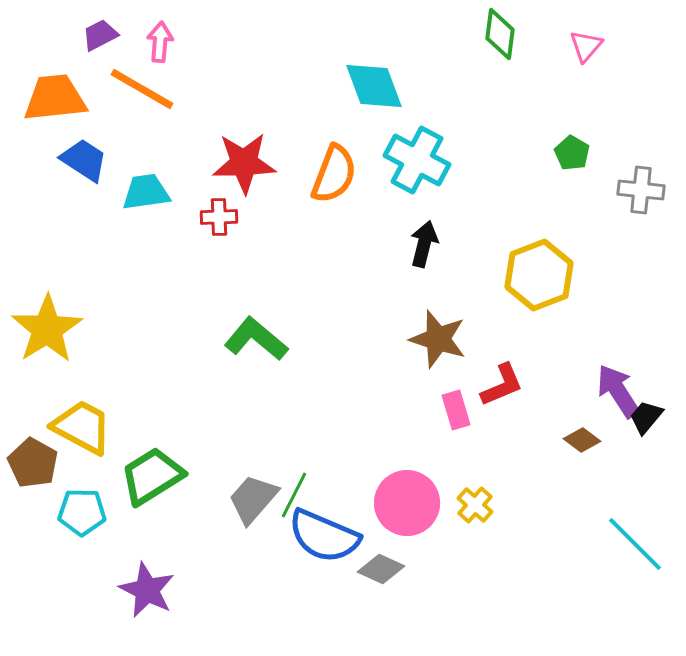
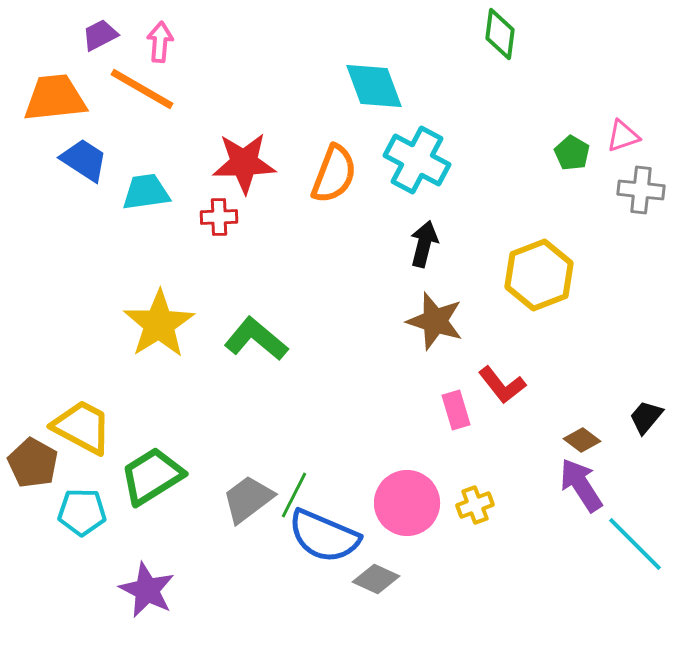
pink triangle: moved 37 px right, 90 px down; rotated 30 degrees clockwise
yellow star: moved 112 px right, 5 px up
brown star: moved 3 px left, 18 px up
red L-shape: rotated 75 degrees clockwise
purple arrow: moved 37 px left, 94 px down
gray trapezoid: moved 5 px left; rotated 12 degrees clockwise
yellow cross: rotated 27 degrees clockwise
gray diamond: moved 5 px left, 10 px down
